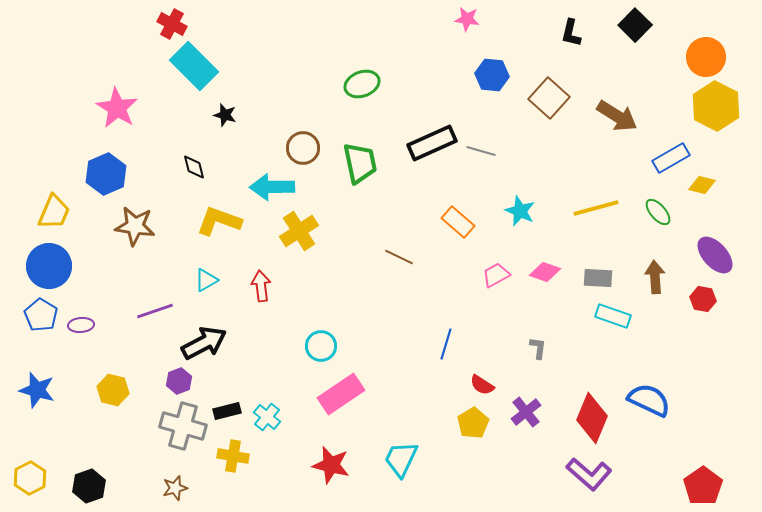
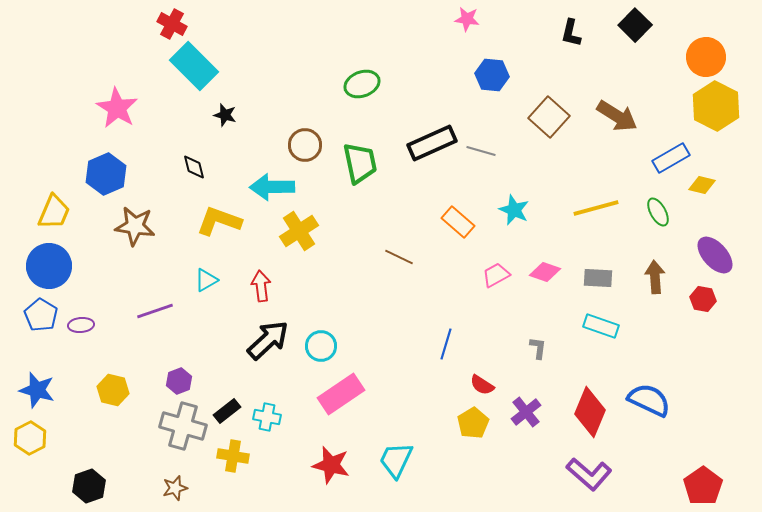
brown square at (549, 98): moved 19 px down
brown circle at (303, 148): moved 2 px right, 3 px up
cyan star at (520, 211): moved 6 px left, 1 px up
green ellipse at (658, 212): rotated 12 degrees clockwise
cyan rectangle at (613, 316): moved 12 px left, 10 px down
black arrow at (204, 343): moved 64 px right, 3 px up; rotated 15 degrees counterclockwise
black rectangle at (227, 411): rotated 24 degrees counterclockwise
cyan cross at (267, 417): rotated 28 degrees counterclockwise
red diamond at (592, 418): moved 2 px left, 6 px up
cyan trapezoid at (401, 459): moved 5 px left, 1 px down
yellow hexagon at (30, 478): moved 40 px up
